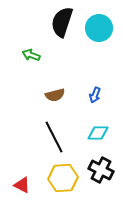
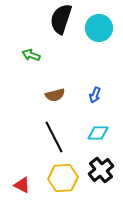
black semicircle: moved 1 px left, 3 px up
black cross: rotated 25 degrees clockwise
